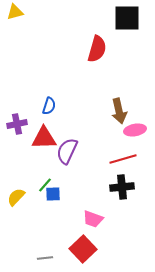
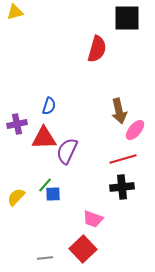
pink ellipse: rotated 40 degrees counterclockwise
